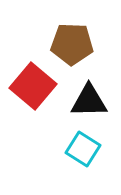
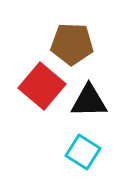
red square: moved 9 px right
cyan square: moved 3 px down
